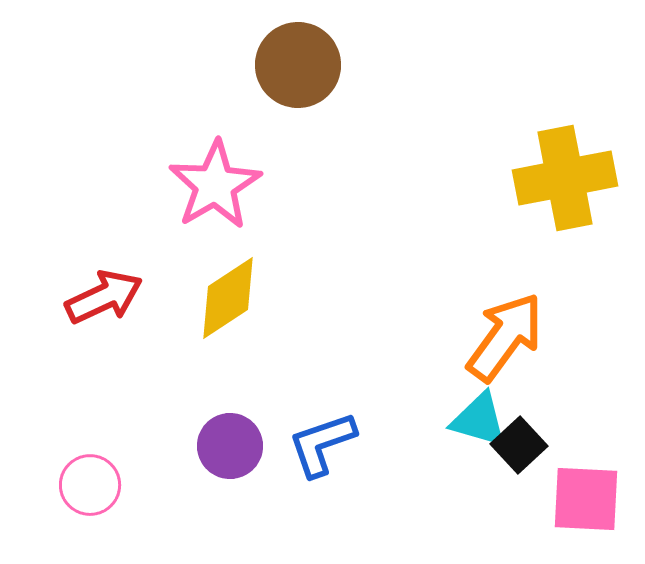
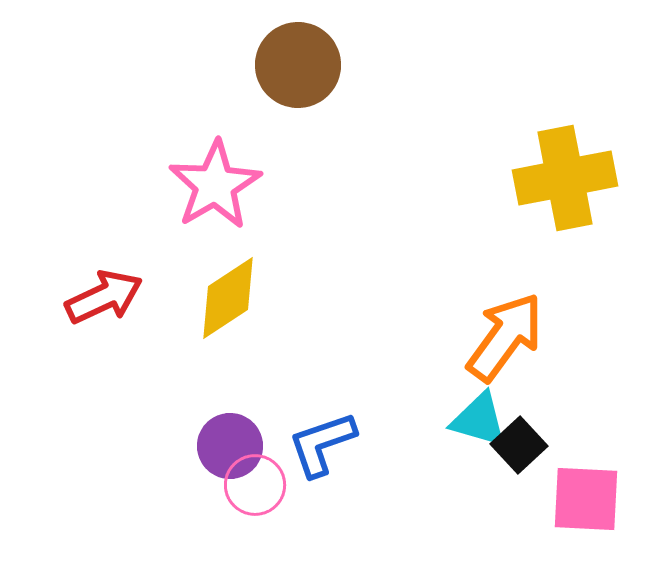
pink circle: moved 165 px right
